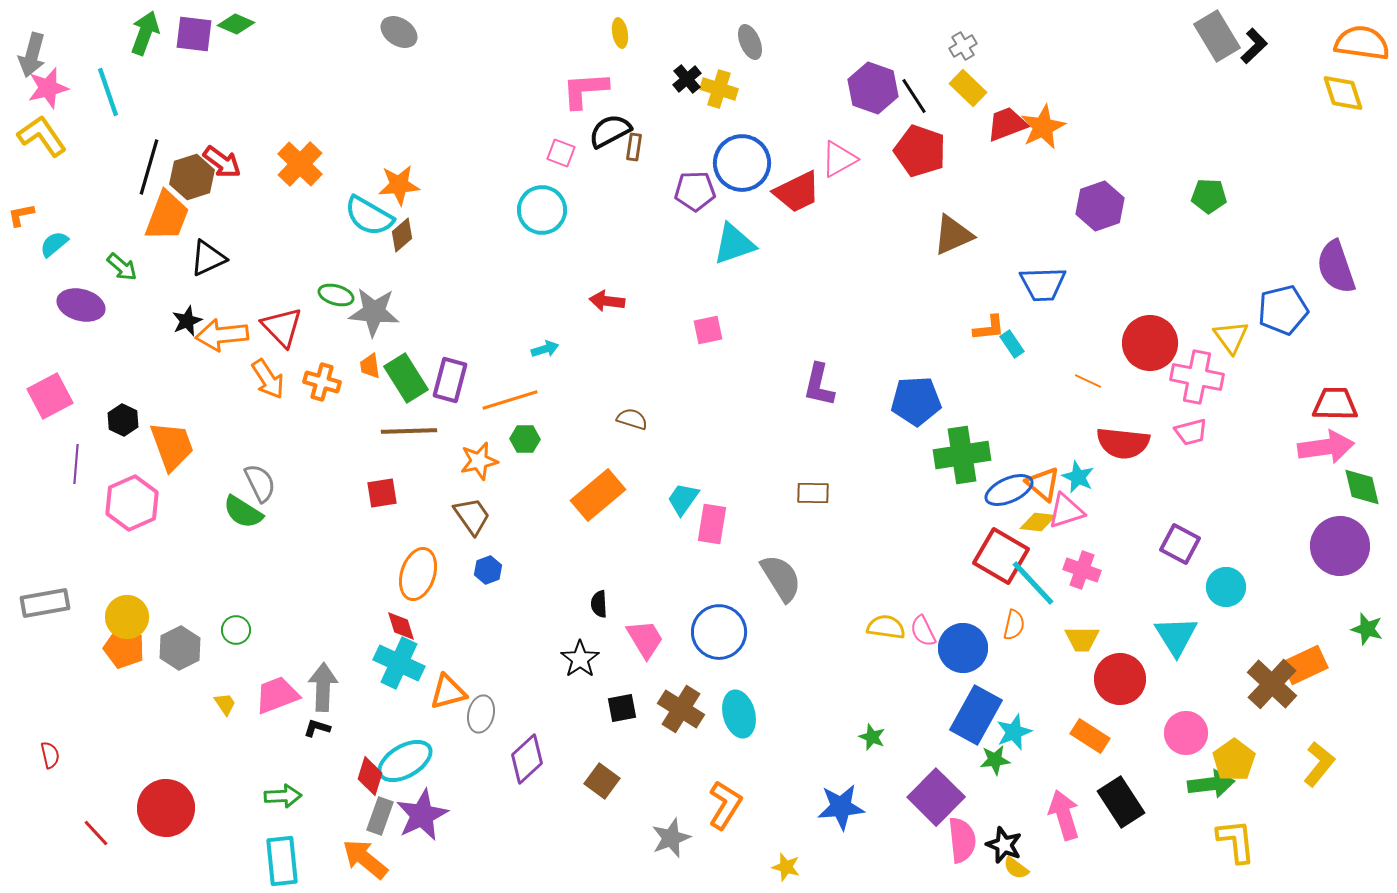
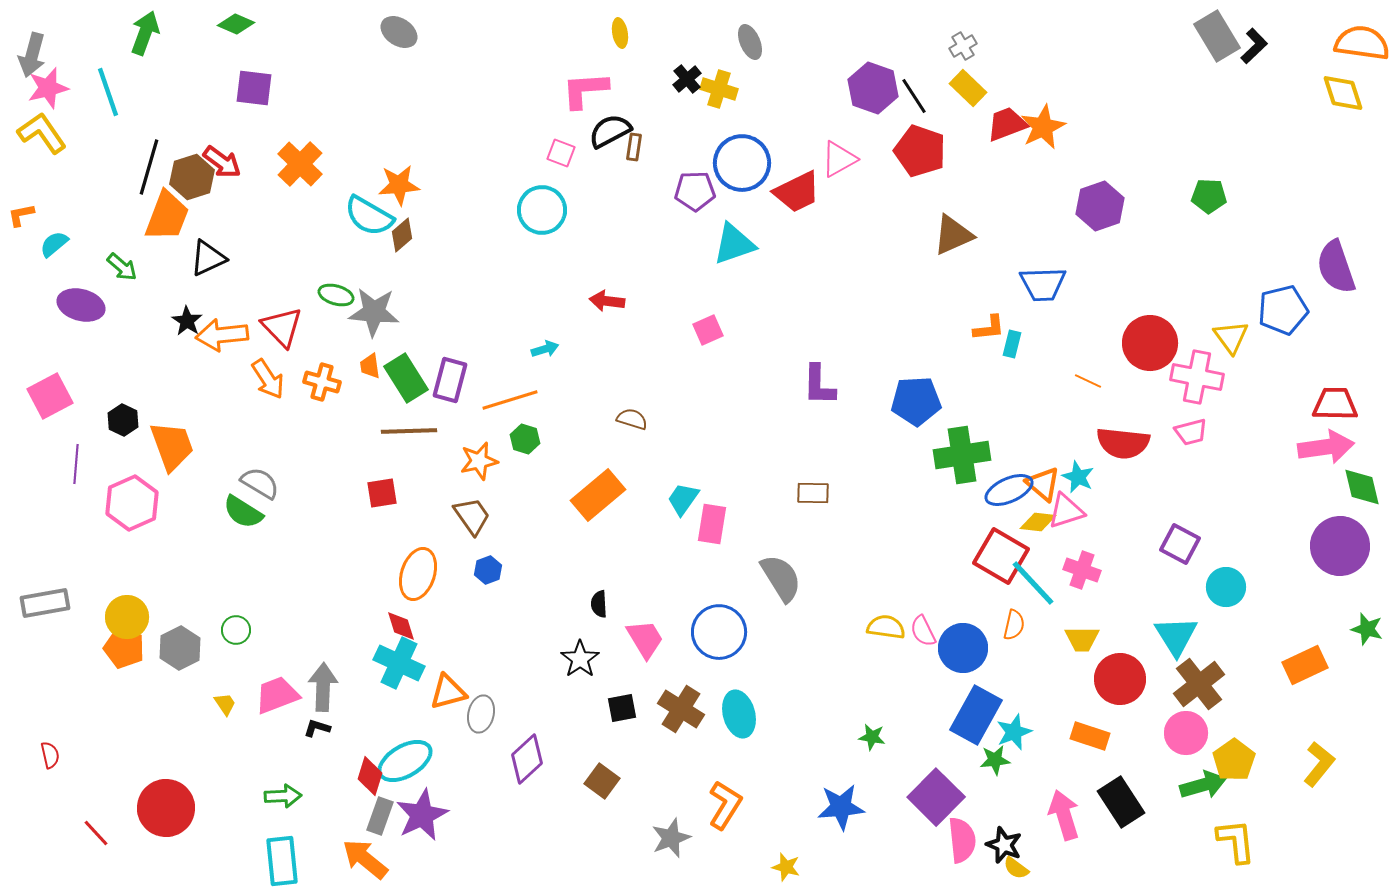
purple square at (194, 34): moved 60 px right, 54 px down
yellow L-shape at (42, 136): moved 3 px up
black star at (187, 321): rotated 16 degrees counterclockwise
pink square at (708, 330): rotated 12 degrees counterclockwise
cyan rectangle at (1012, 344): rotated 48 degrees clockwise
purple L-shape at (819, 385): rotated 12 degrees counterclockwise
green hexagon at (525, 439): rotated 16 degrees clockwise
gray semicircle at (260, 483): rotated 33 degrees counterclockwise
brown cross at (1272, 684): moved 73 px left; rotated 9 degrees clockwise
orange rectangle at (1090, 736): rotated 15 degrees counterclockwise
green star at (872, 737): rotated 12 degrees counterclockwise
green arrow at (1211, 784): moved 8 px left, 1 px down; rotated 9 degrees counterclockwise
